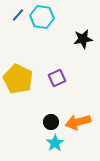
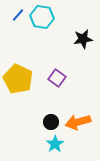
purple square: rotated 30 degrees counterclockwise
cyan star: moved 1 px down
